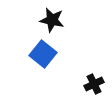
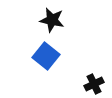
blue square: moved 3 px right, 2 px down
